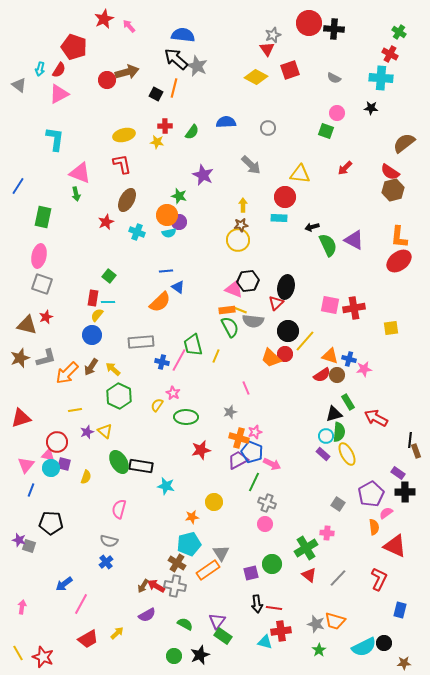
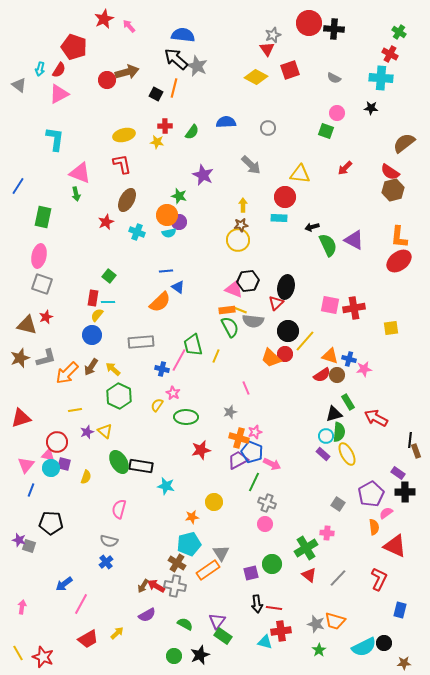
blue cross at (162, 362): moved 7 px down
